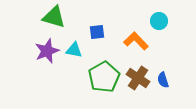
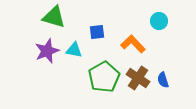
orange L-shape: moved 3 px left, 3 px down
